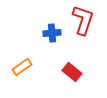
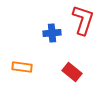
orange rectangle: rotated 42 degrees clockwise
